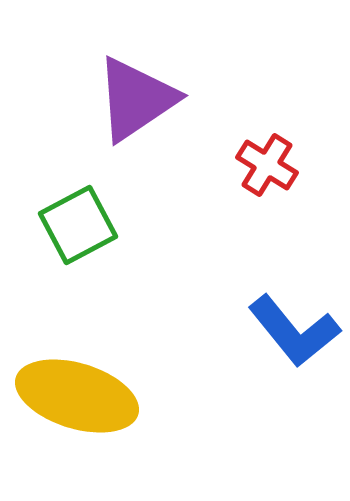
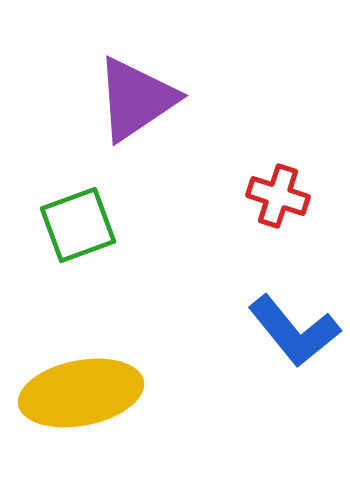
red cross: moved 11 px right, 31 px down; rotated 14 degrees counterclockwise
green square: rotated 8 degrees clockwise
yellow ellipse: moved 4 px right, 3 px up; rotated 28 degrees counterclockwise
